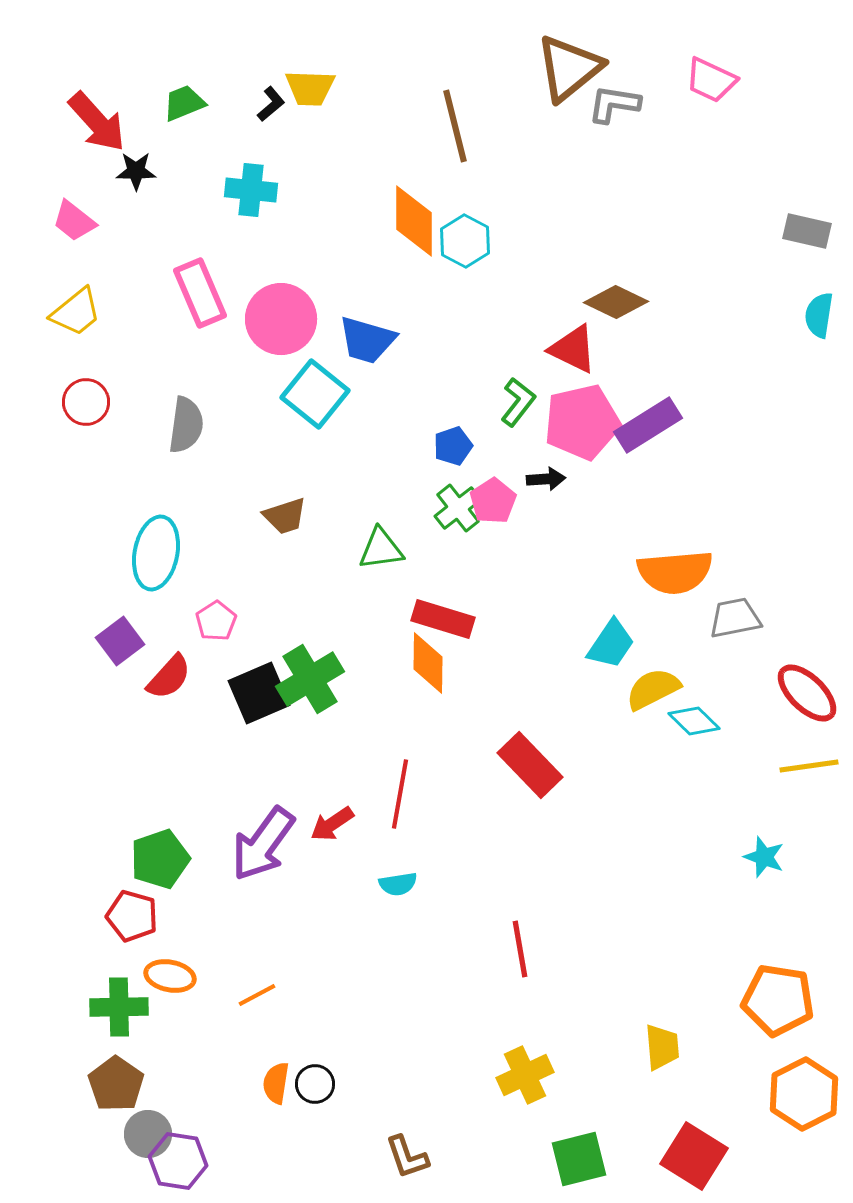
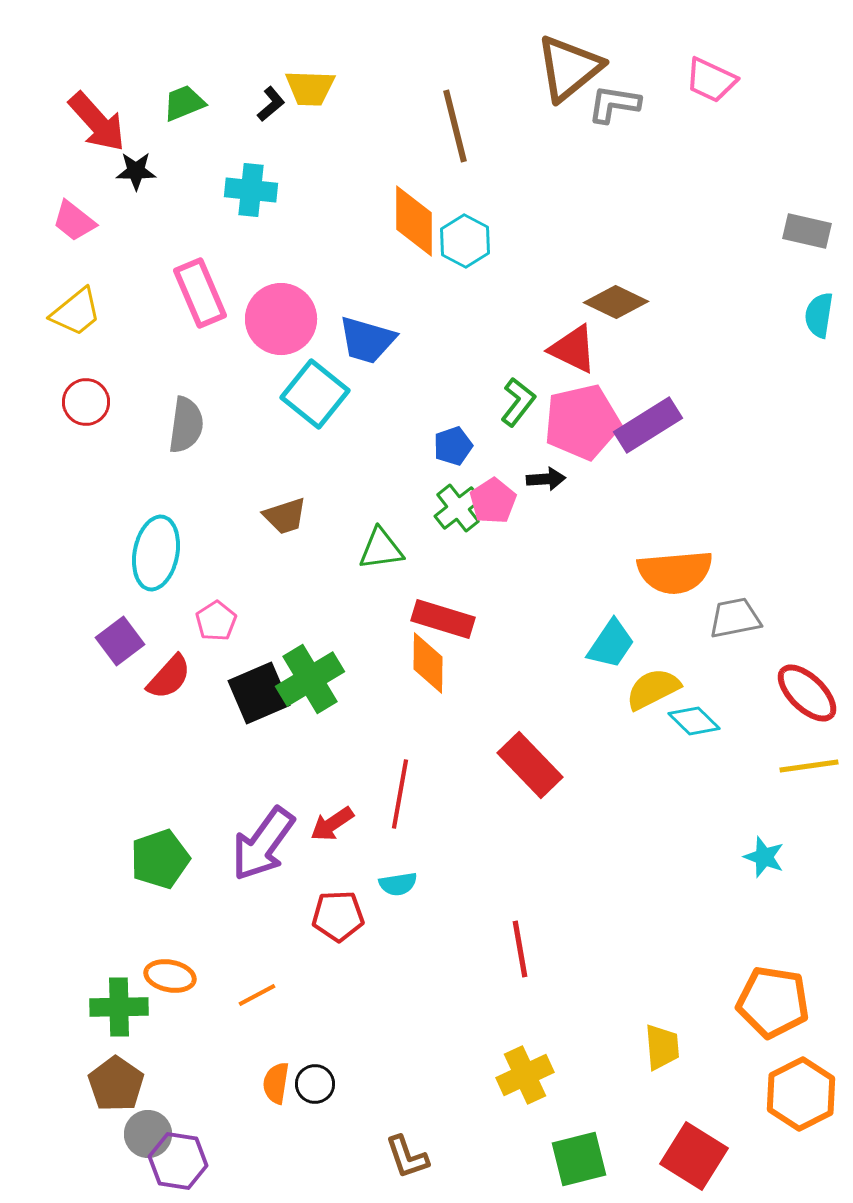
red pentagon at (132, 916): moved 206 px right; rotated 18 degrees counterclockwise
orange pentagon at (778, 1000): moved 5 px left, 2 px down
orange hexagon at (804, 1094): moved 3 px left
